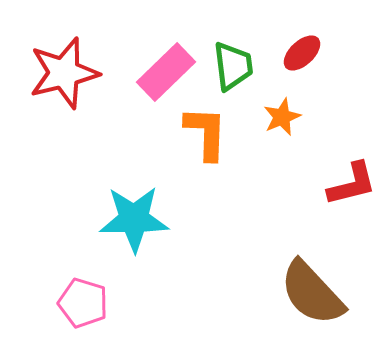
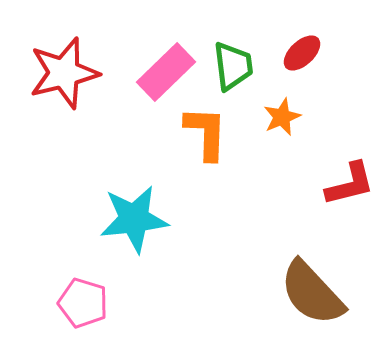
red L-shape: moved 2 px left
cyan star: rotated 6 degrees counterclockwise
